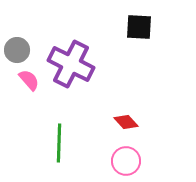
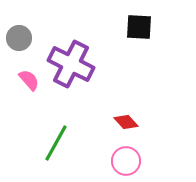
gray circle: moved 2 px right, 12 px up
green line: moved 3 px left; rotated 27 degrees clockwise
